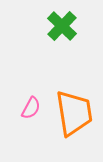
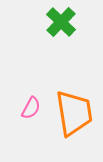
green cross: moved 1 px left, 4 px up
